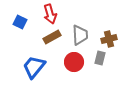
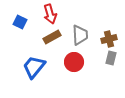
gray rectangle: moved 11 px right
